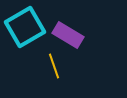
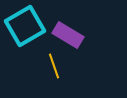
cyan square: moved 1 px up
